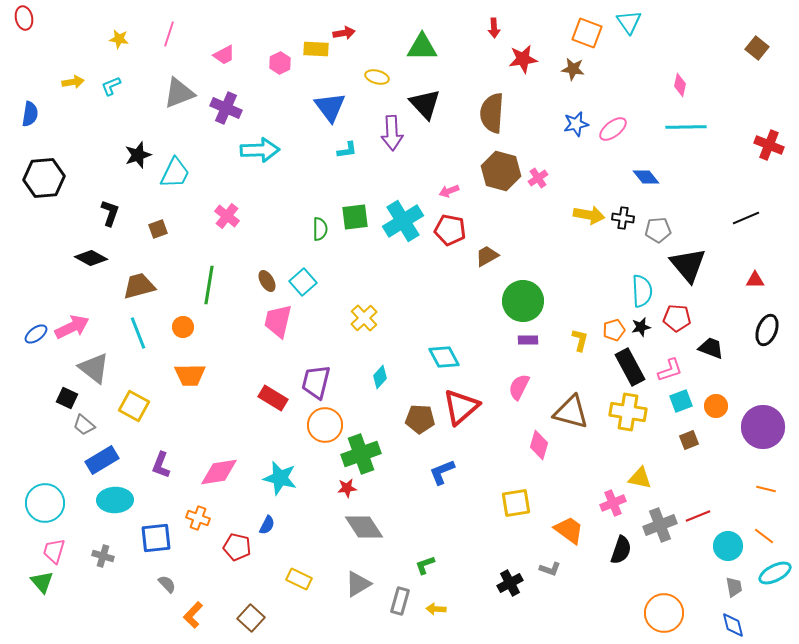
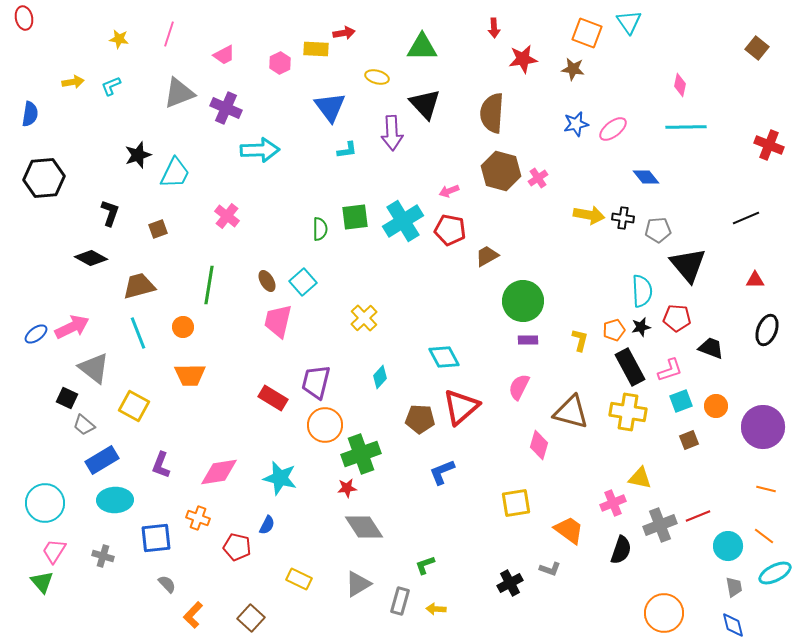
pink trapezoid at (54, 551): rotated 16 degrees clockwise
